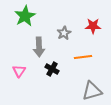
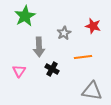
red star: rotated 14 degrees clockwise
gray triangle: rotated 25 degrees clockwise
